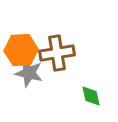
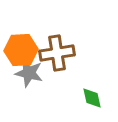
green diamond: moved 1 px right, 2 px down
